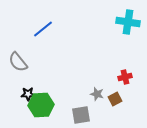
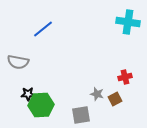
gray semicircle: rotated 40 degrees counterclockwise
